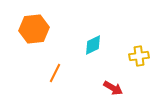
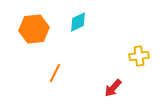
cyan diamond: moved 15 px left, 23 px up
red arrow: rotated 102 degrees clockwise
